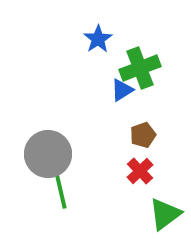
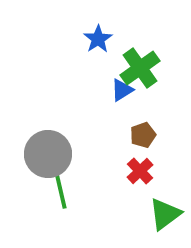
green cross: rotated 15 degrees counterclockwise
